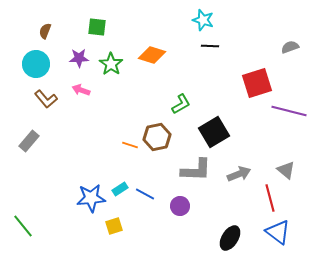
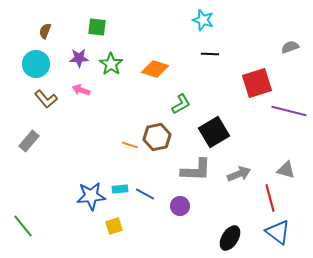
black line: moved 8 px down
orange diamond: moved 3 px right, 14 px down
gray triangle: rotated 24 degrees counterclockwise
cyan rectangle: rotated 28 degrees clockwise
blue star: moved 2 px up
